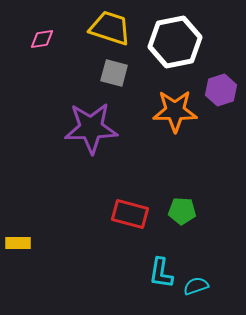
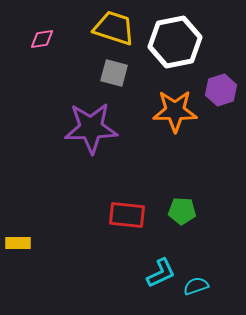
yellow trapezoid: moved 4 px right
red rectangle: moved 3 px left, 1 px down; rotated 9 degrees counterclockwise
cyan L-shape: rotated 124 degrees counterclockwise
